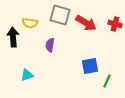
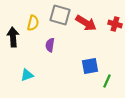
yellow semicircle: moved 3 px right; rotated 84 degrees counterclockwise
